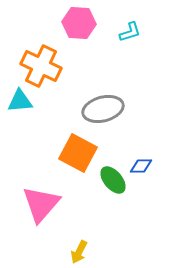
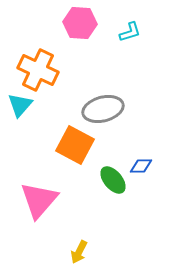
pink hexagon: moved 1 px right
orange cross: moved 3 px left, 4 px down
cyan triangle: moved 4 px down; rotated 44 degrees counterclockwise
orange square: moved 3 px left, 8 px up
pink triangle: moved 2 px left, 4 px up
